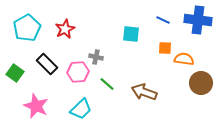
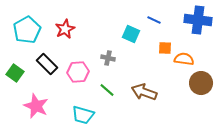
blue line: moved 9 px left
cyan pentagon: moved 2 px down
cyan square: rotated 18 degrees clockwise
gray cross: moved 12 px right, 1 px down
green line: moved 6 px down
cyan trapezoid: moved 2 px right, 6 px down; rotated 60 degrees clockwise
